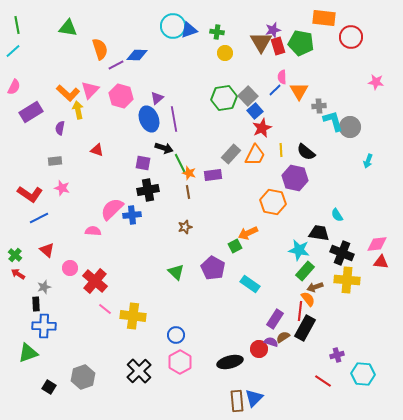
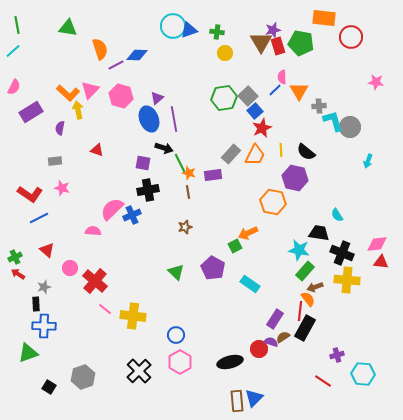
blue cross at (132, 215): rotated 18 degrees counterclockwise
green cross at (15, 255): moved 2 px down; rotated 24 degrees clockwise
